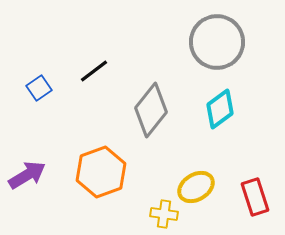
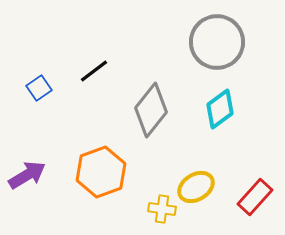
red rectangle: rotated 60 degrees clockwise
yellow cross: moved 2 px left, 5 px up
